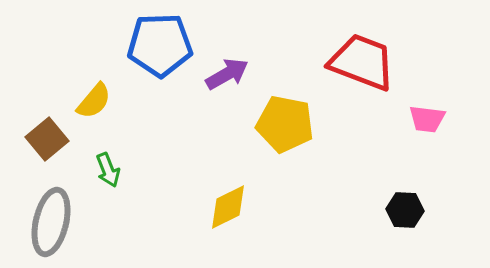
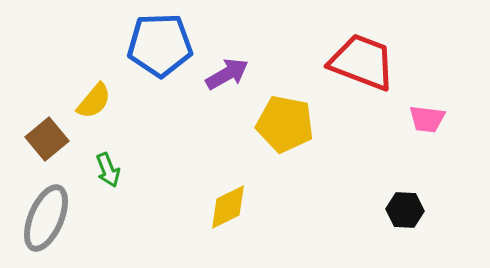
gray ellipse: moved 5 px left, 4 px up; rotated 10 degrees clockwise
